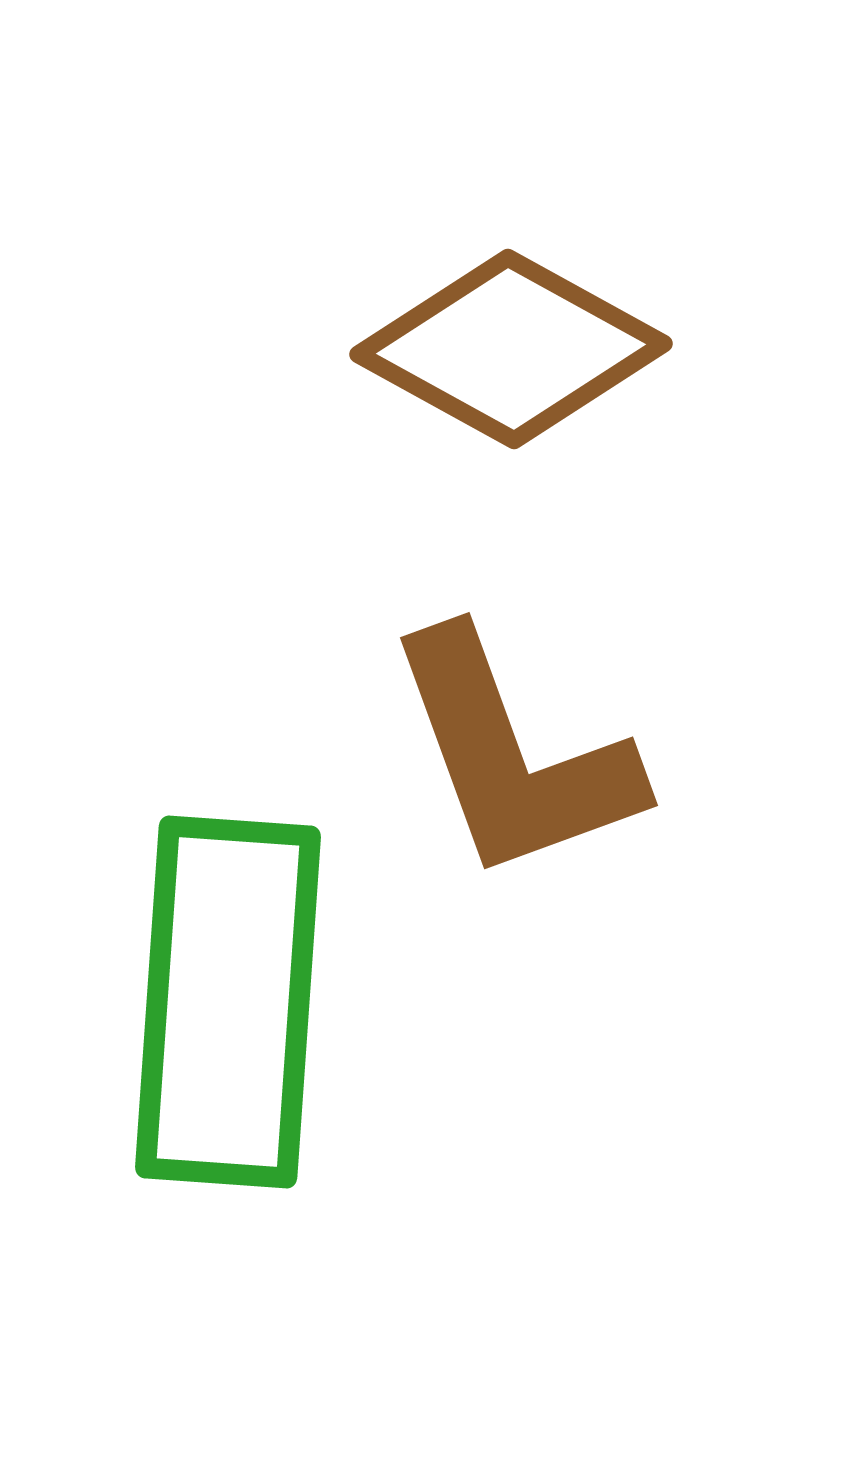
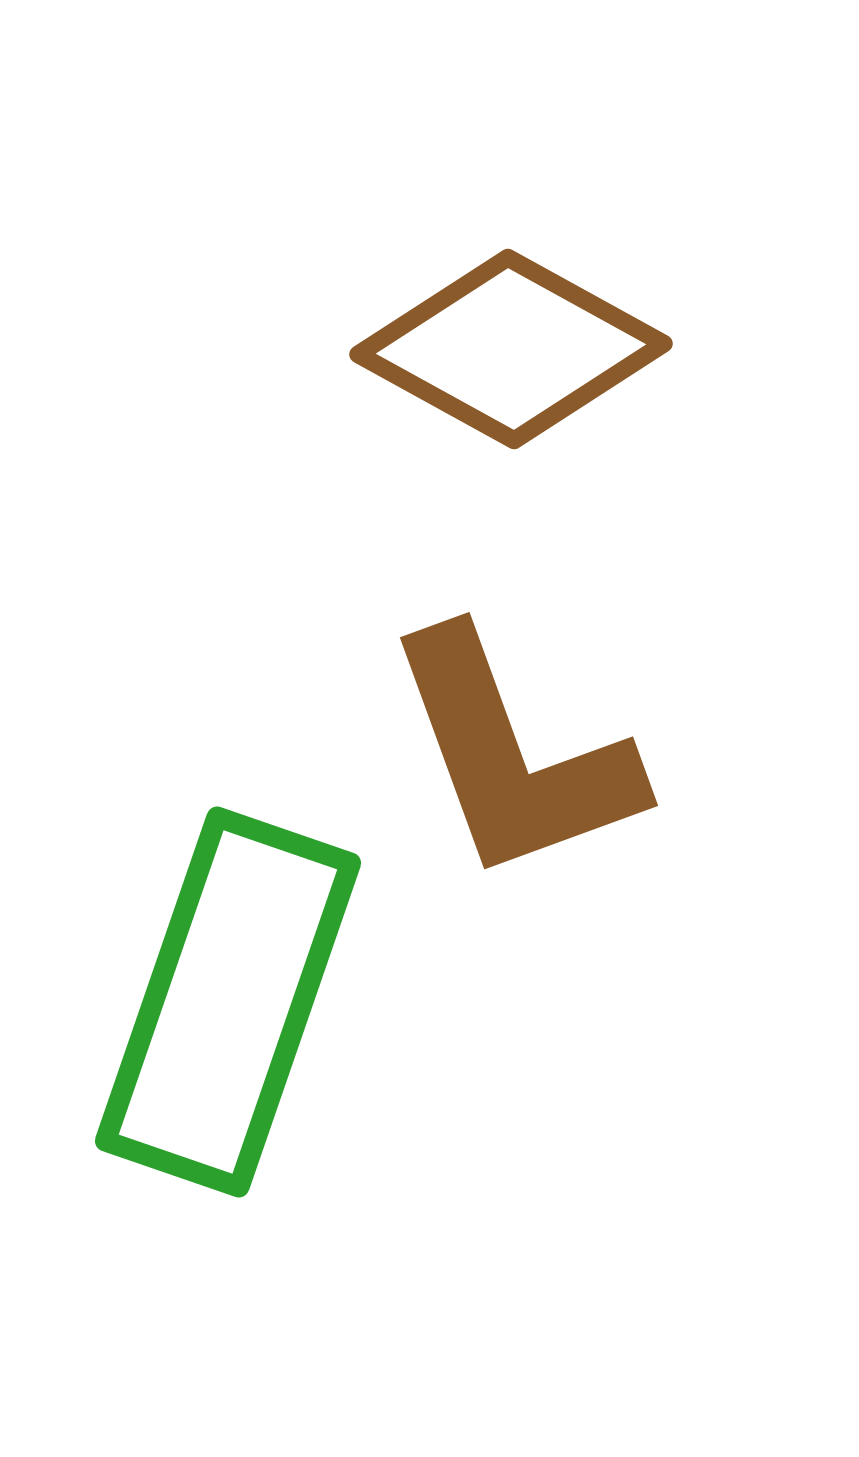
green rectangle: rotated 15 degrees clockwise
